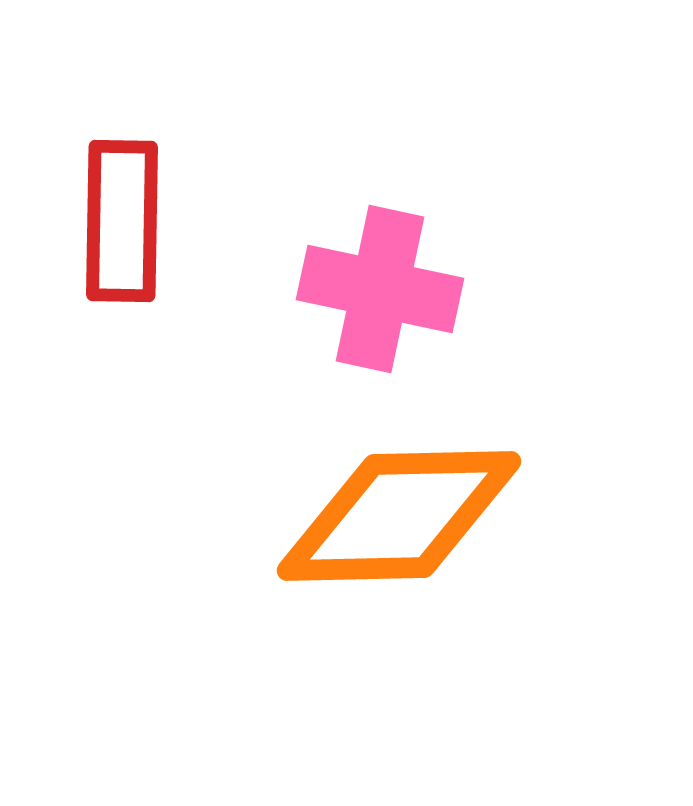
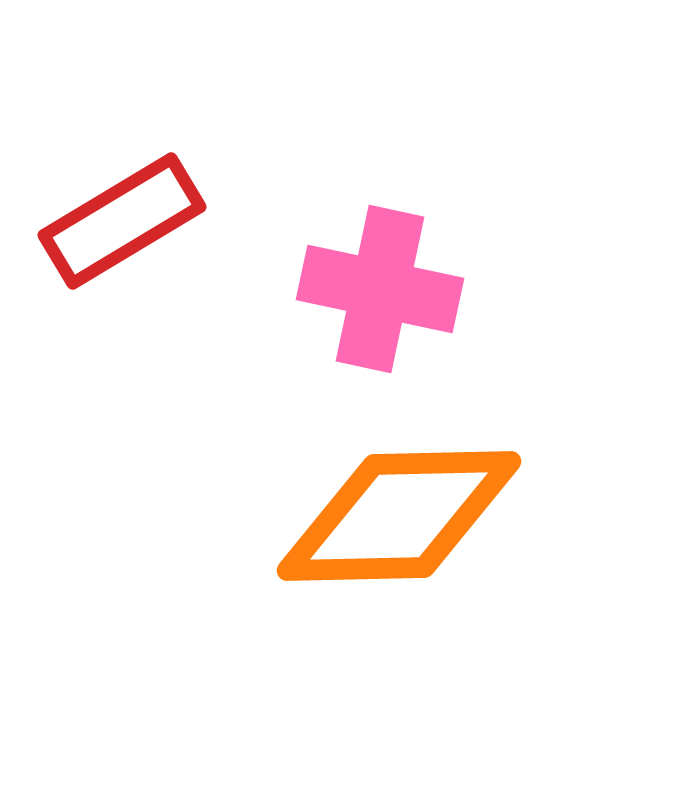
red rectangle: rotated 58 degrees clockwise
